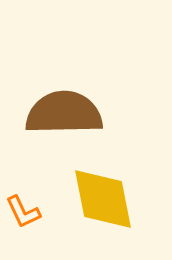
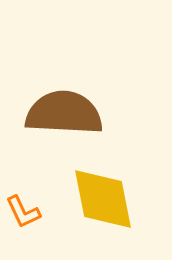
brown semicircle: rotated 4 degrees clockwise
